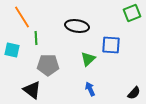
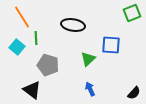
black ellipse: moved 4 px left, 1 px up
cyan square: moved 5 px right, 3 px up; rotated 28 degrees clockwise
gray pentagon: rotated 15 degrees clockwise
